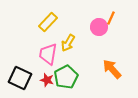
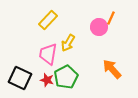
yellow rectangle: moved 2 px up
